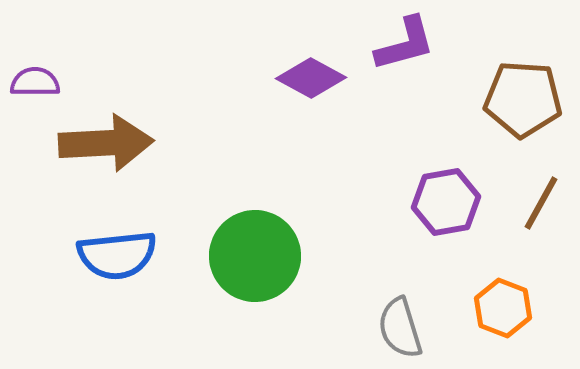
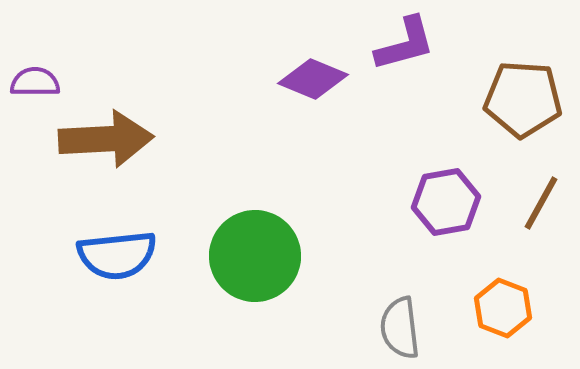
purple diamond: moved 2 px right, 1 px down; rotated 6 degrees counterclockwise
brown arrow: moved 4 px up
gray semicircle: rotated 10 degrees clockwise
